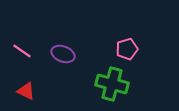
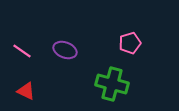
pink pentagon: moved 3 px right, 6 px up
purple ellipse: moved 2 px right, 4 px up
